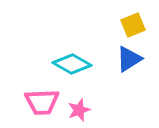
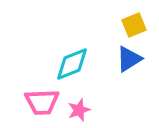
yellow square: moved 1 px right
cyan diamond: rotated 51 degrees counterclockwise
